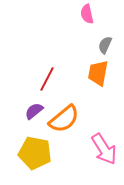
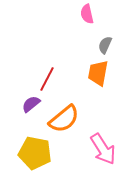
purple semicircle: moved 3 px left, 7 px up
pink arrow: moved 1 px left
